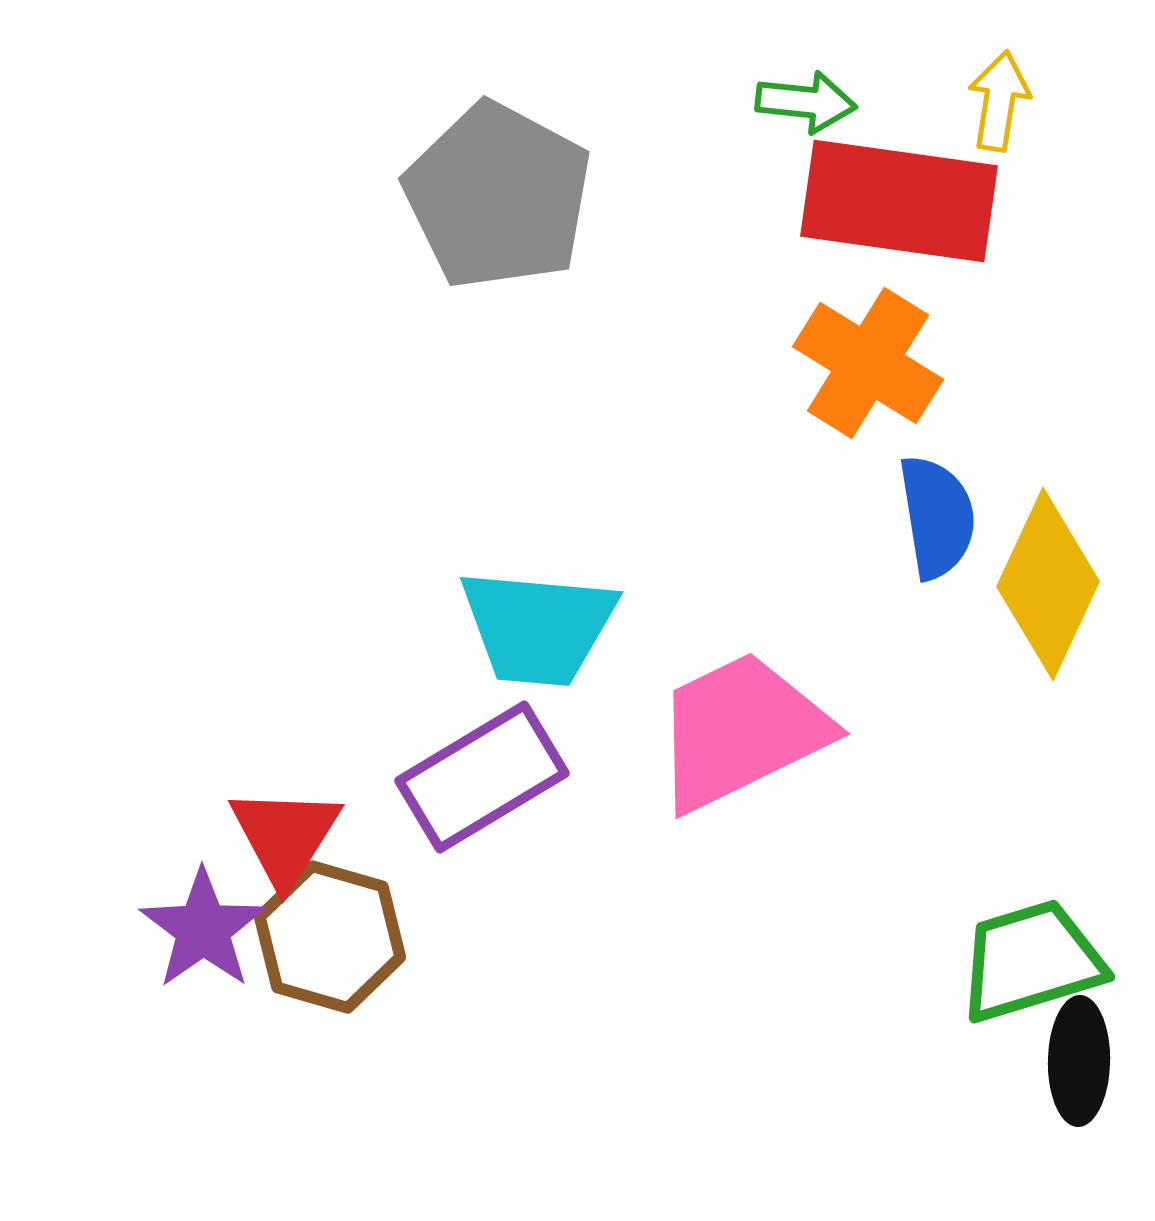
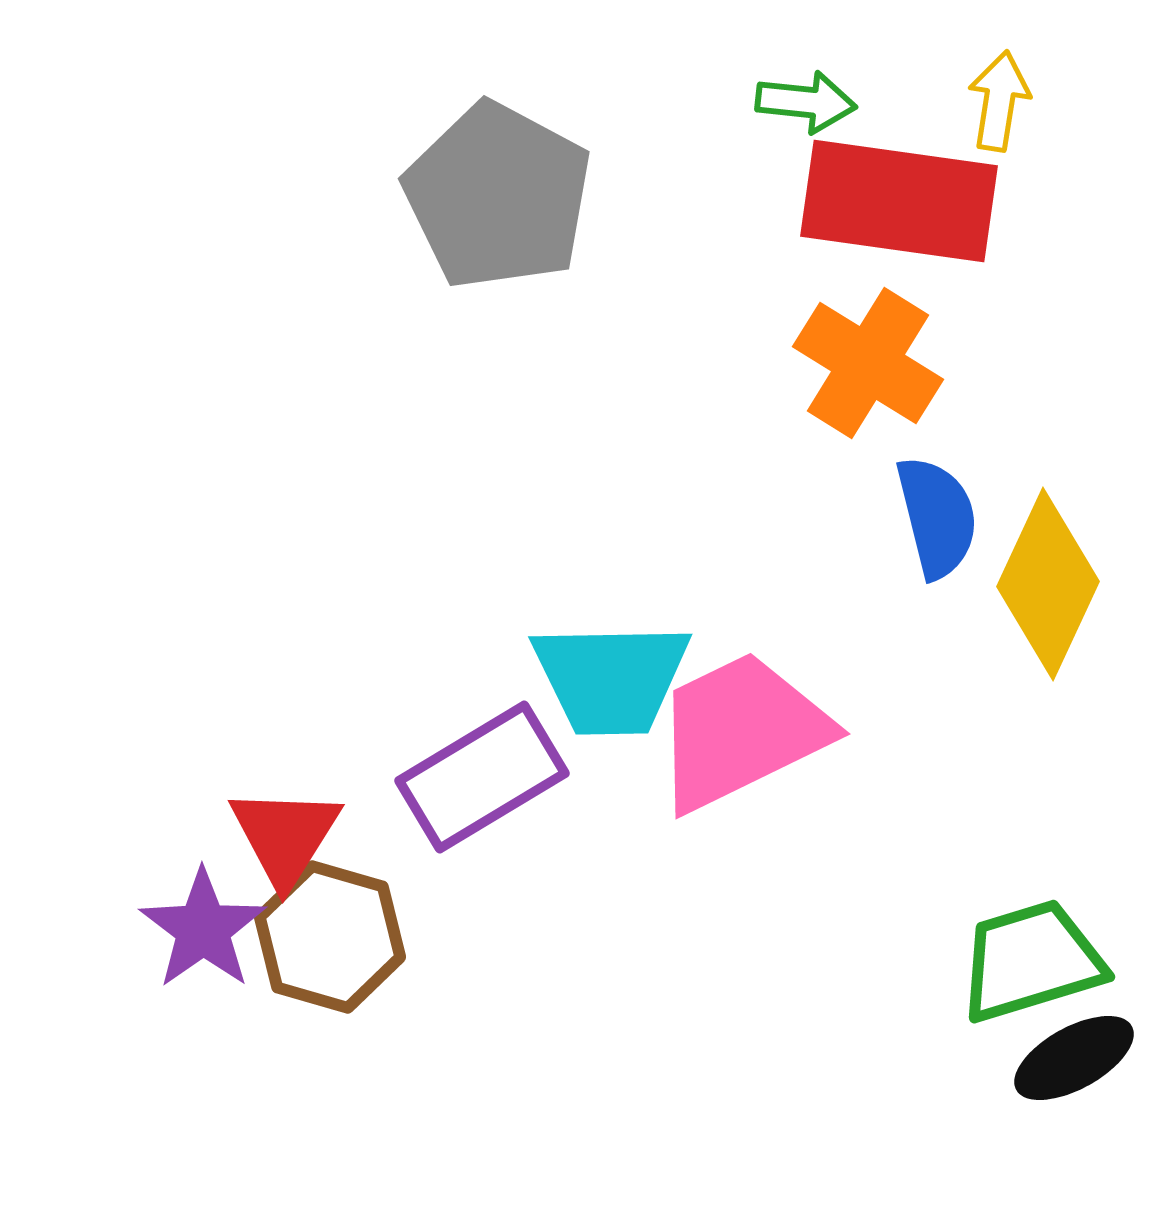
blue semicircle: rotated 5 degrees counterclockwise
cyan trapezoid: moved 73 px right, 51 px down; rotated 6 degrees counterclockwise
black ellipse: moved 5 px left, 3 px up; rotated 60 degrees clockwise
